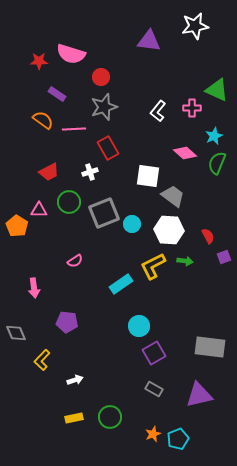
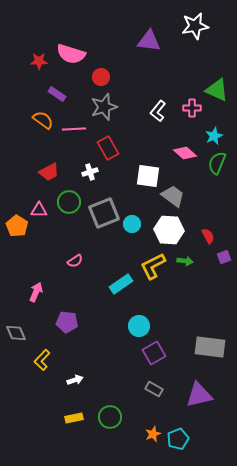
pink arrow at (34, 288): moved 2 px right, 4 px down; rotated 150 degrees counterclockwise
